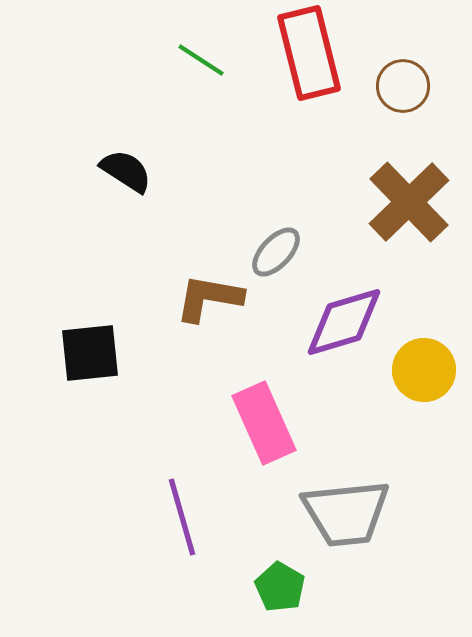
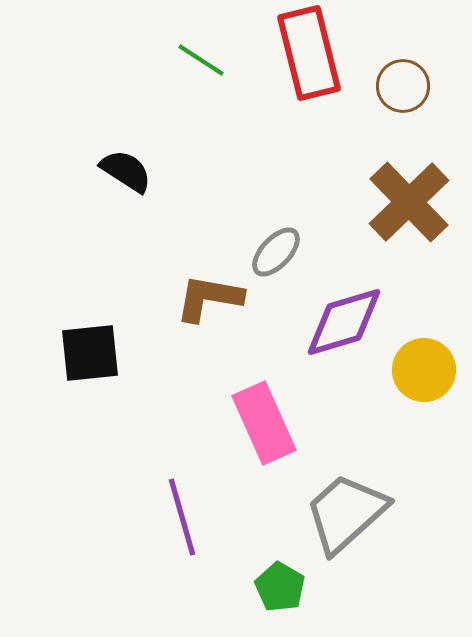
gray trapezoid: rotated 144 degrees clockwise
